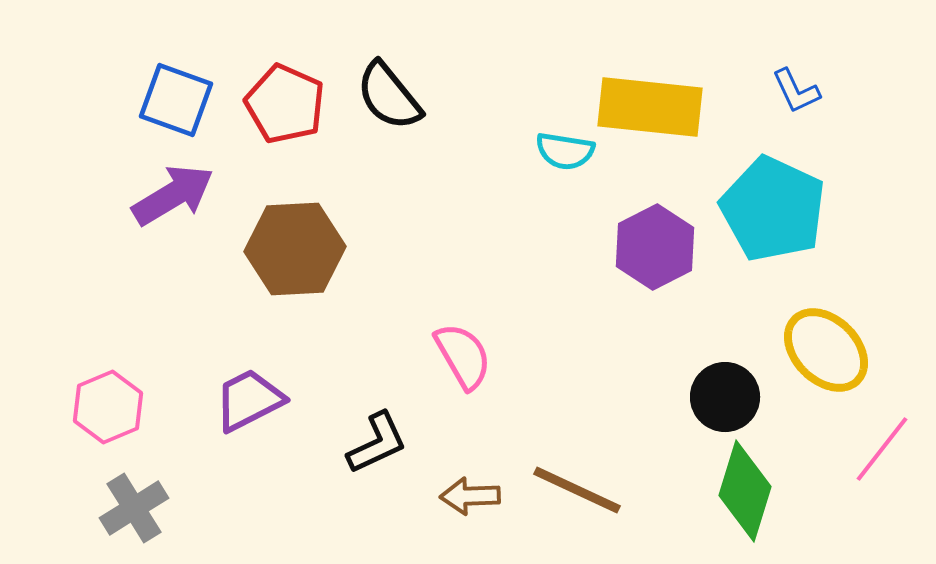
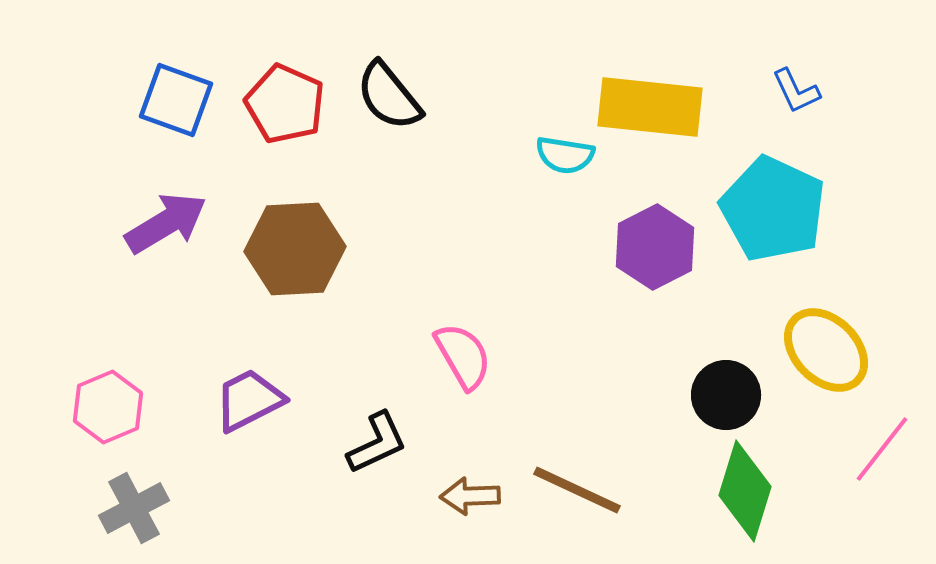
cyan semicircle: moved 4 px down
purple arrow: moved 7 px left, 28 px down
black circle: moved 1 px right, 2 px up
gray cross: rotated 4 degrees clockwise
